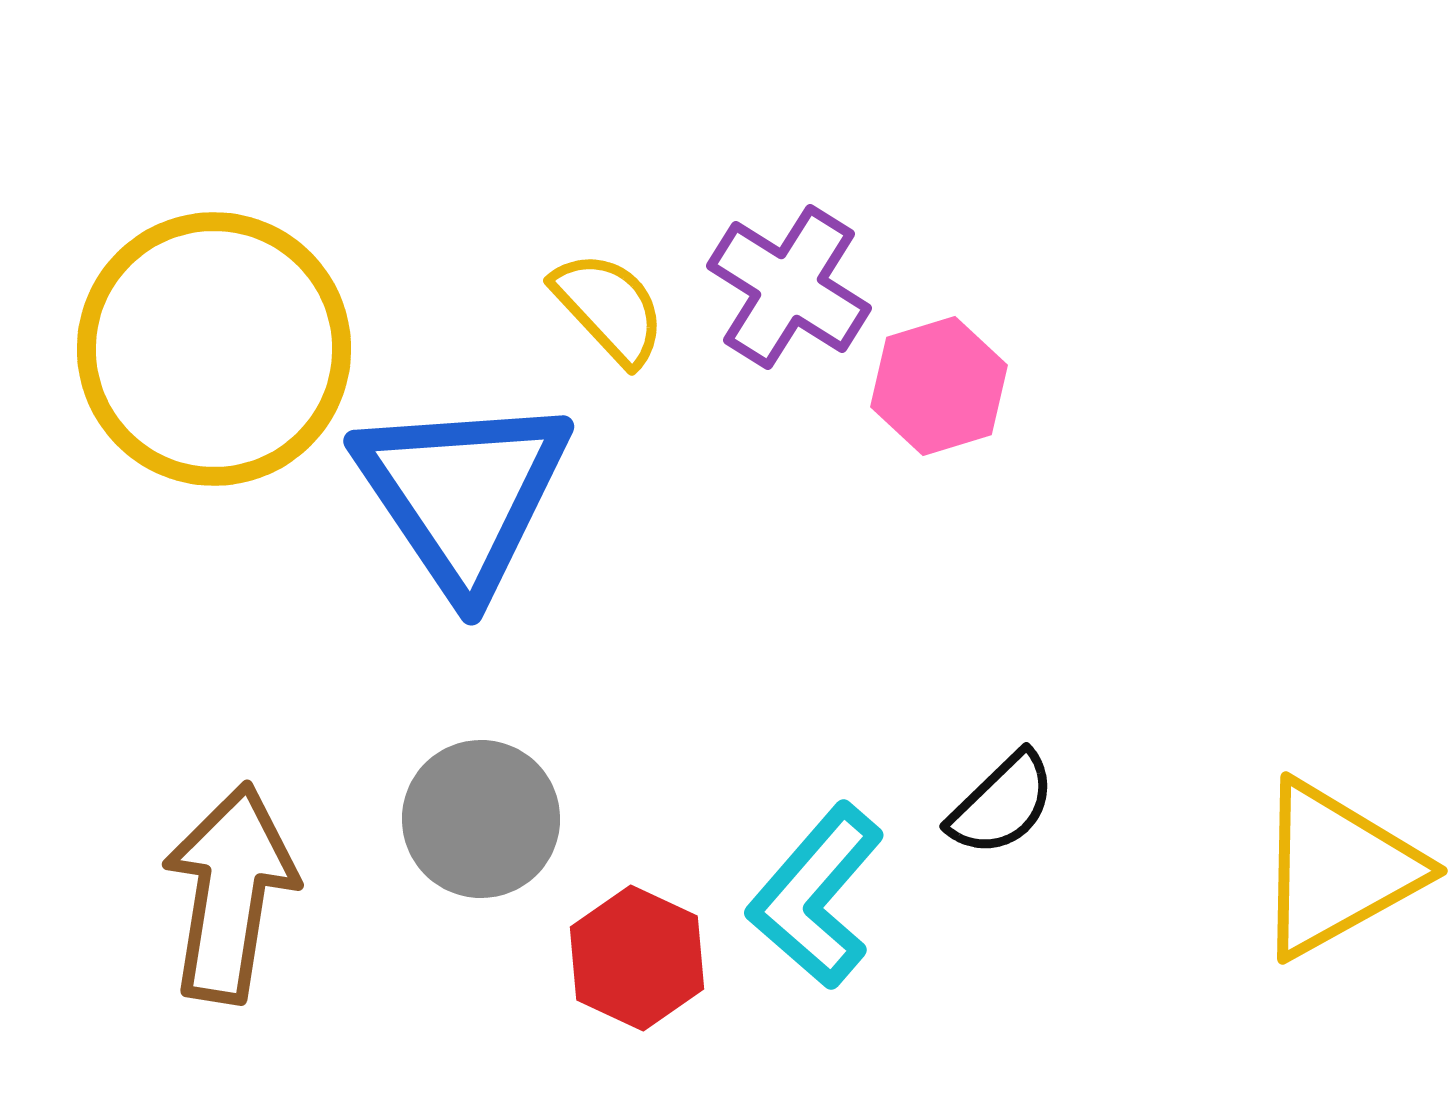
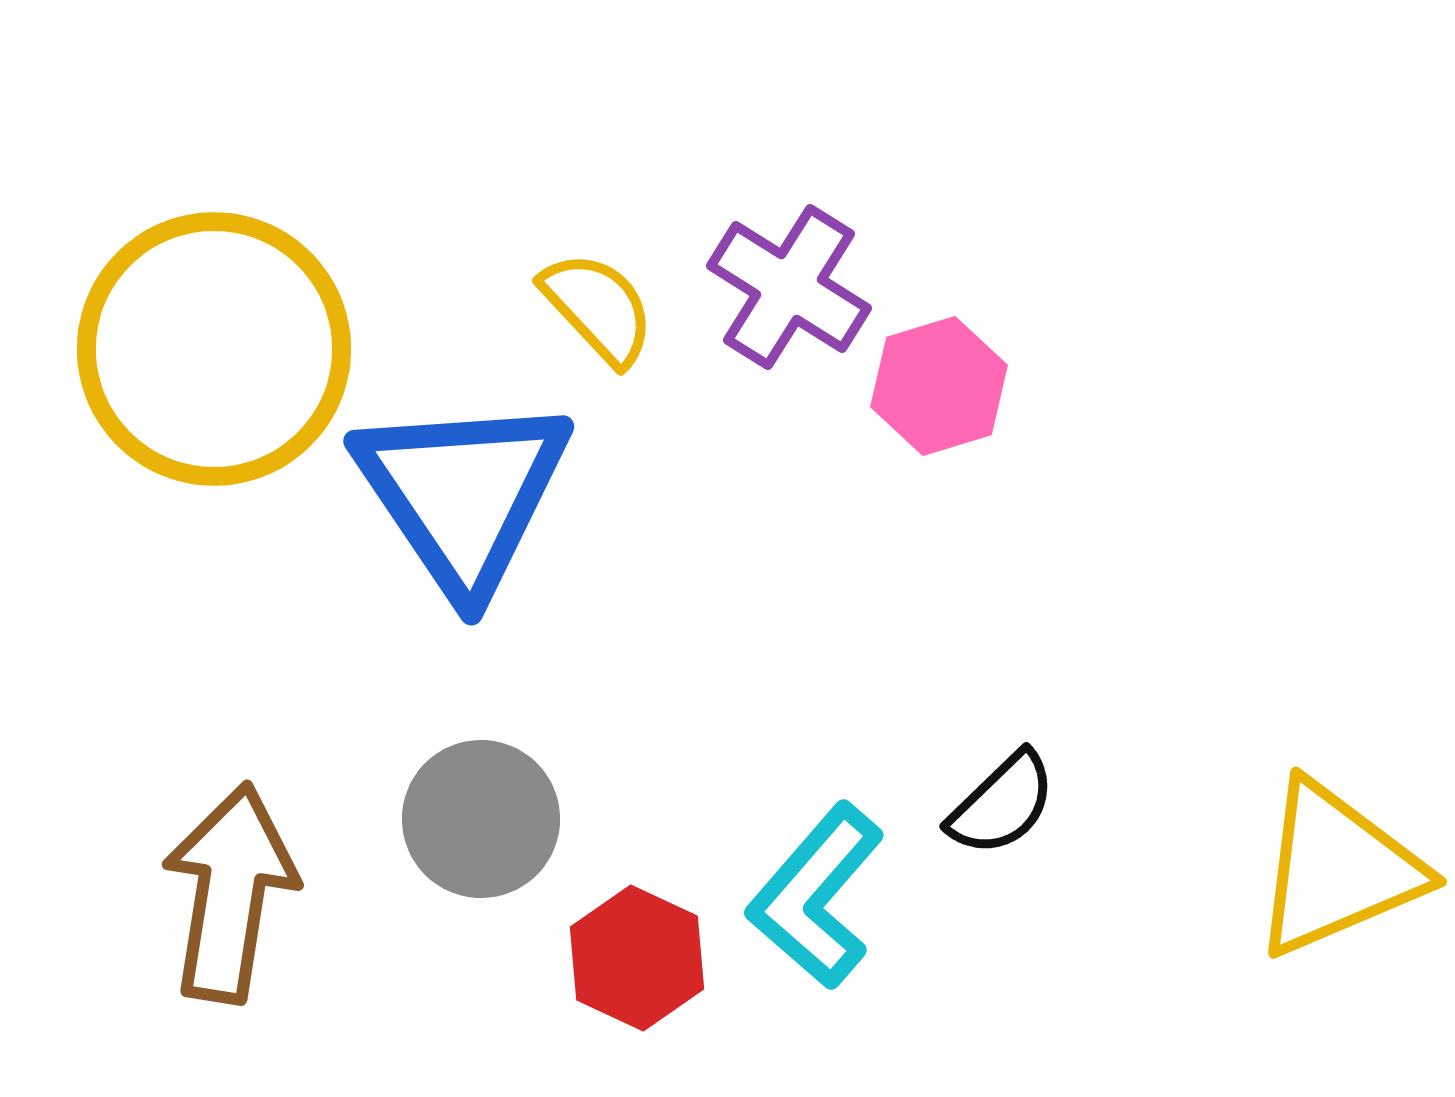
yellow semicircle: moved 11 px left
yellow triangle: rotated 6 degrees clockwise
